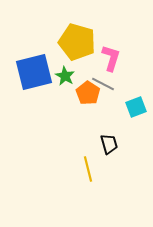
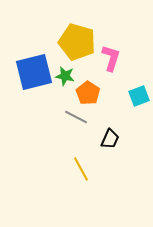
green star: rotated 18 degrees counterclockwise
gray line: moved 27 px left, 33 px down
cyan square: moved 3 px right, 11 px up
black trapezoid: moved 1 px right, 5 px up; rotated 40 degrees clockwise
yellow line: moved 7 px left; rotated 15 degrees counterclockwise
